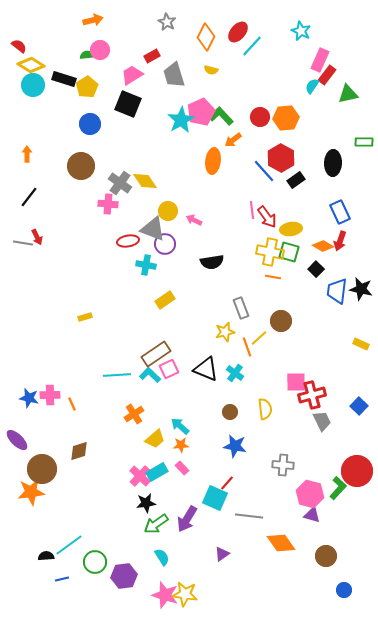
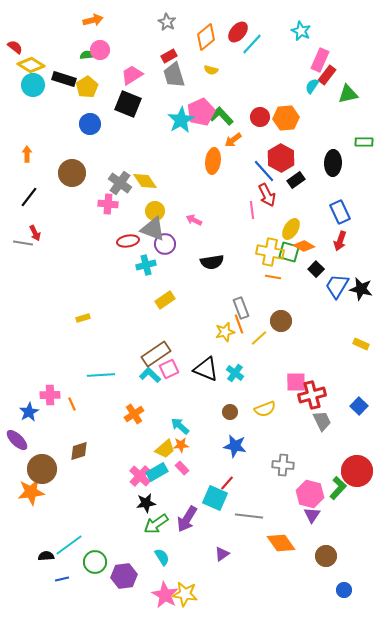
orange diamond at (206, 37): rotated 24 degrees clockwise
red semicircle at (19, 46): moved 4 px left, 1 px down
cyan line at (252, 46): moved 2 px up
red rectangle at (152, 56): moved 17 px right
brown circle at (81, 166): moved 9 px left, 7 px down
yellow circle at (168, 211): moved 13 px left
red arrow at (267, 217): moved 22 px up; rotated 10 degrees clockwise
yellow ellipse at (291, 229): rotated 50 degrees counterclockwise
red arrow at (37, 237): moved 2 px left, 4 px up
orange diamond at (323, 246): moved 19 px left
cyan cross at (146, 265): rotated 24 degrees counterclockwise
blue trapezoid at (337, 291): moved 5 px up; rotated 24 degrees clockwise
yellow rectangle at (85, 317): moved 2 px left, 1 px down
orange line at (247, 347): moved 8 px left, 23 px up
cyan line at (117, 375): moved 16 px left
blue star at (29, 398): moved 14 px down; rotated 30 degrees clockwise
yellow semicircle at (265, 409): rotated 75 degrees clockwise
yellow trapezoid at (155, 439): moved 10 px right, 10 px down
purple triangle at (312, 515): rotated 48 degrees clockwise
pink star at (165, 595): rotated 12 degrees clockwise
